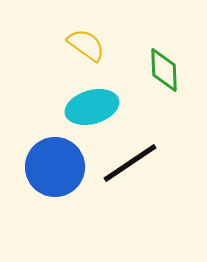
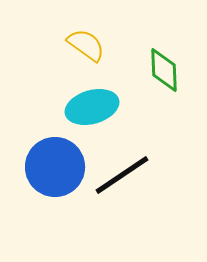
black line: moved 8 px left, 12 px down
